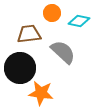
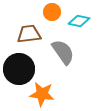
orange circle: moved 1 px up
gray semicircle: rotated 12 degrees clockwise
black circle: moved 1 px left, 1 px down
orange star: moved 1 px right, 1 px down
